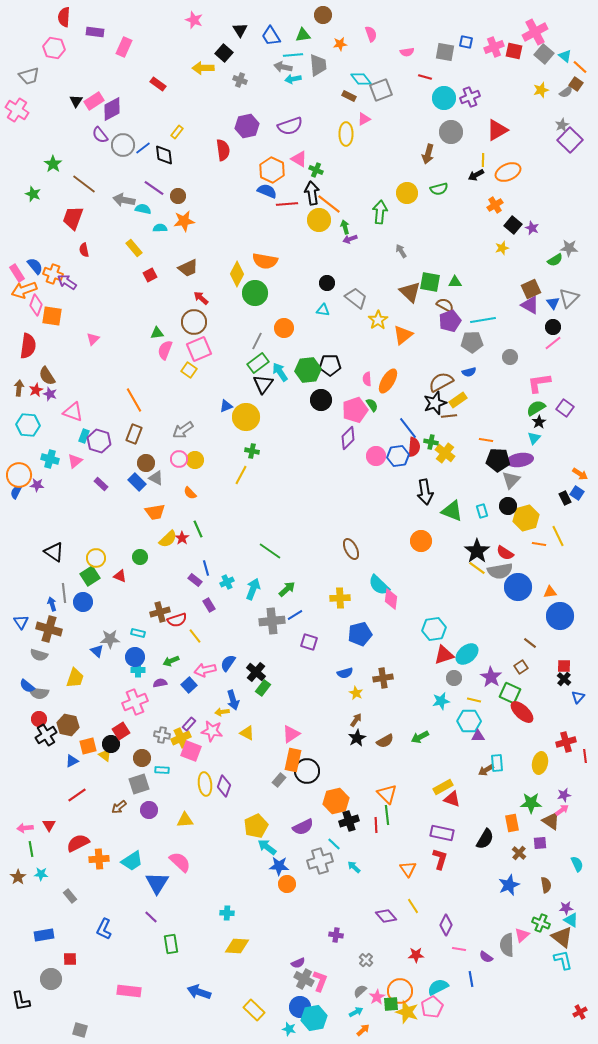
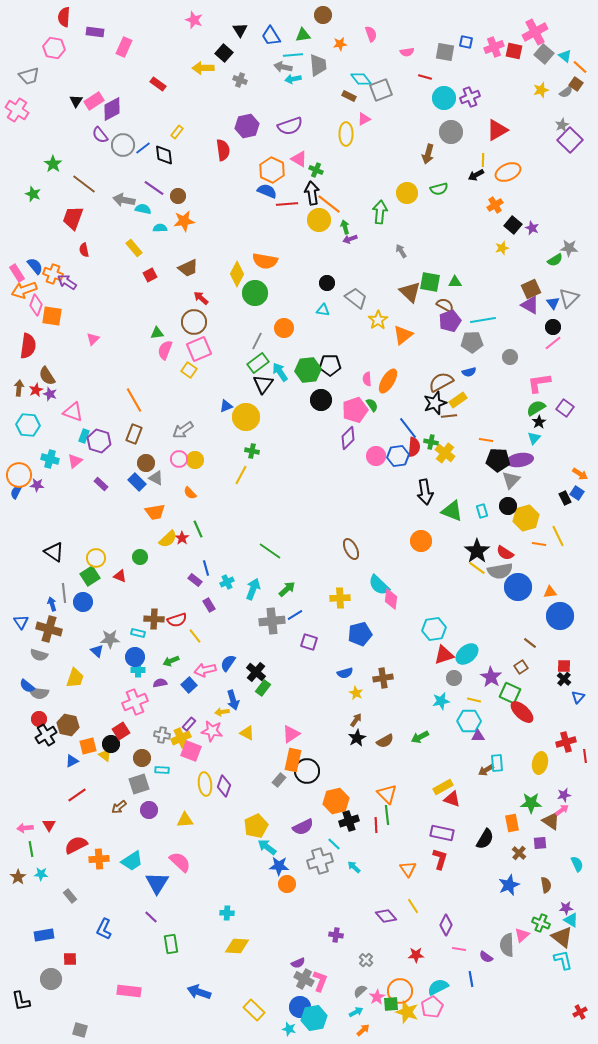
brown cross at (160, 612): moved 6 px left, 7 px down; rotated 18 degrees clockwise
red semicircle at (78, 843): moved 2 px left, 2 px down
